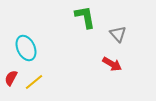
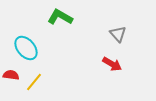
green L-shape: moved 25 px left; rotated 50 degrees counterclockwise
cyan ellipse: rotated 15 degrees counterclockwise
red semicircle: moved 3 px up; rotated 70 degrees clockwise
yellow line: rotated 12 degrees counterclockwise
